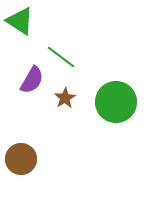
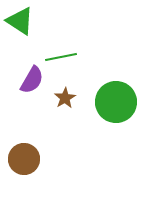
green line: rotated 48 degrees counterclockwise
brown circle: moved 3 px right
